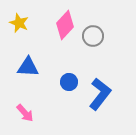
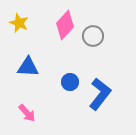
blue circle: moved 1 px right
pink arrow: moved 2 px right
